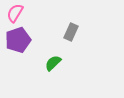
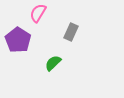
pink semicircle: moved 23 px right
purple pentagon: rotated 20 degrees counterclockwise
